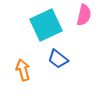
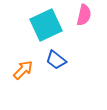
blue trapezoid: moved 2 px left, 1 px down
orange arrow: rotated 60 degrees clockwise
